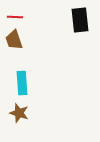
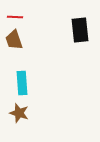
black rectangle: moved 10 px down
